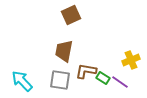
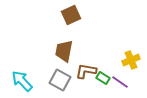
gray square: rotated 20 degrees clockwise
